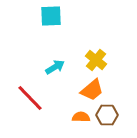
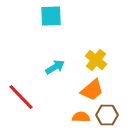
red line: moved 9 px left, 1 px up
